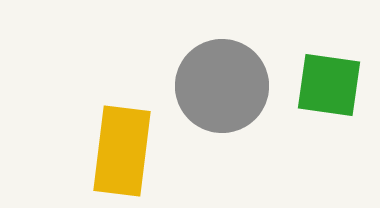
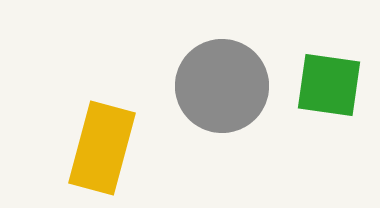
yellow rectangle: moved 20 px left, 3 px up; rotated 8 degrees clockwise
